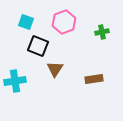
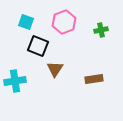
green cross: moved 1 px left, 2 px up
